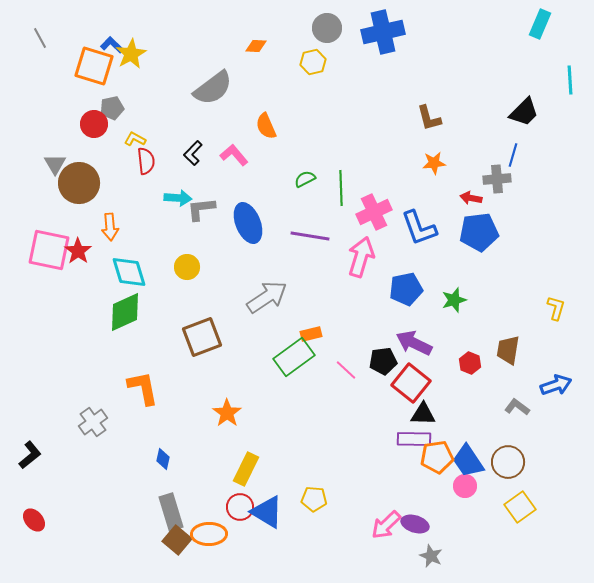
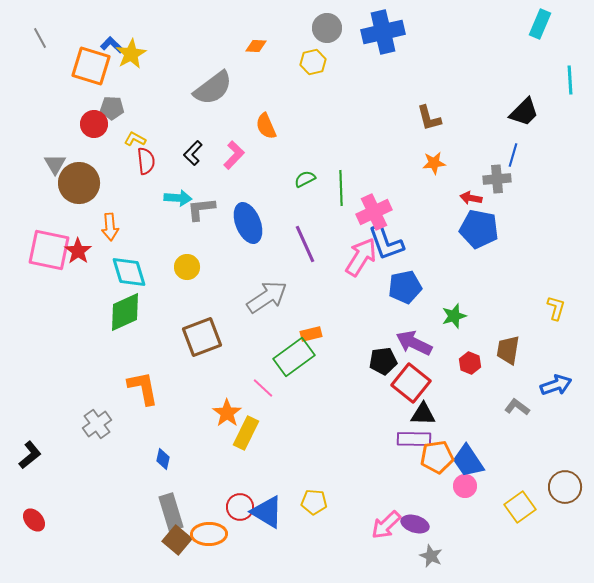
orange square at (94, 66): moved 3 px left
gray pentagon at (112, 108): rotated 15 degrees clockwise
pink L-shape at (234, 155): rotated 84 degrees clockwise
blue L-shape at (419, 228): moved 33 px left, 15 px down
blue pentagon at (479, 232): moved 3 px up; rotated 18 degrees clockwise
purple line at (310, 236): moved 5 px left, 8 px down; rotated 57 degrees clockwise
pink arrow at (361, 257): rotated 15 degrees clockwise
blue pentagon at (406, 289): moved 1 px left, 2 px up
green star at (454, 300): moved 16 px down
pink line at (346, 370): moved 83 px left, 18 px down
gray cross at (93, 422): moved 4 px right, 2 px down
brown circle at (508, 462): moved 57 px right, 25 px down
yellow rectangle at (246, 469): moved 36 px up
yellow pentagon at (314, 499): moved 3 px down
